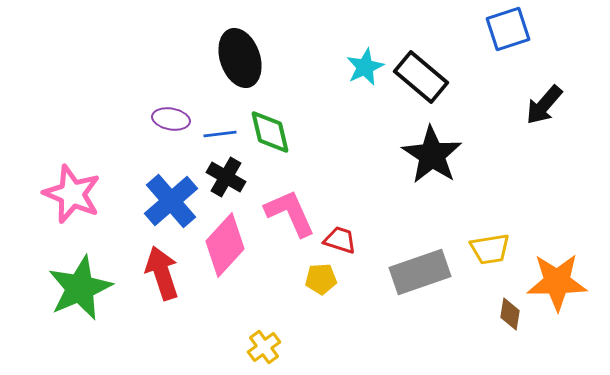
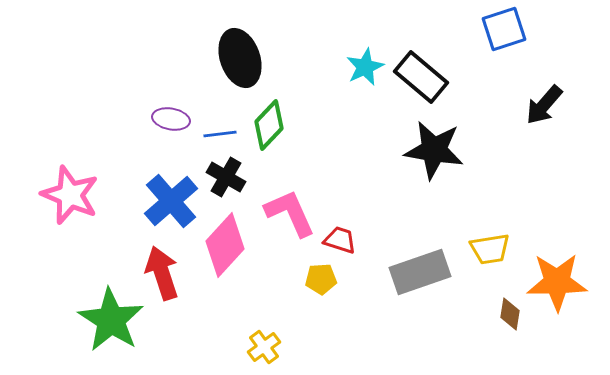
blue square: moved 4 px left
green diamond: moved 1 px left, 7 px up; rotated 57 degrees clockwise
black star: moved 2 px right, 5 px up; rotated 24 degrees counterclockwise
pink star: moved 2 px left, 1 px down
green star: moved 31 px right, 32 px down; rotated 16 degrees counterclockwise
